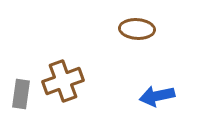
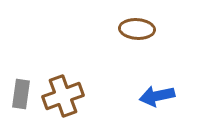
brown cross: moved 15 px down
